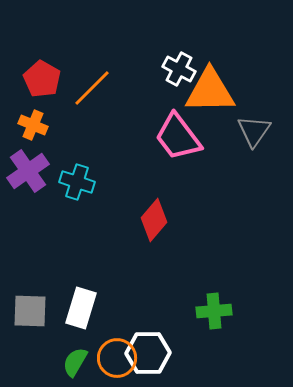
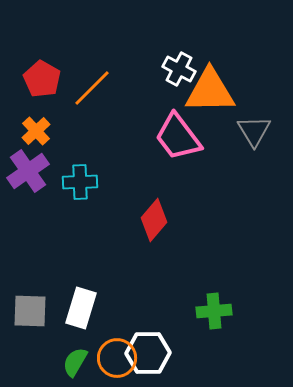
orange cross: moved 3 px right, 6 px down; rotated 24 degrees clockwise
gray triangle: rotated 6 degrees counterclockwise
cyan cross: moved 3 px right; rotated 20 degrees counterclockwise
